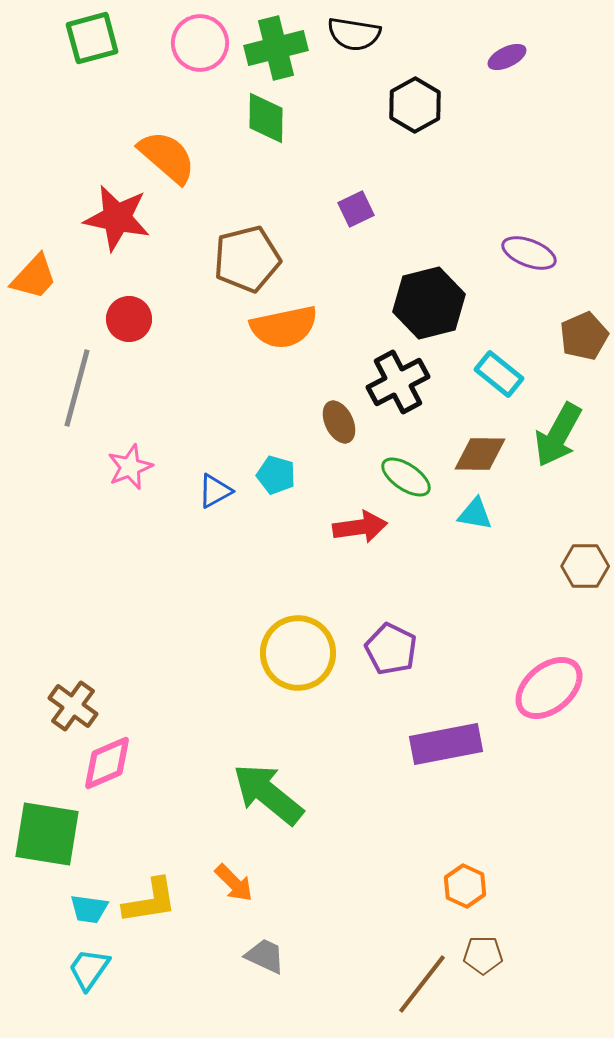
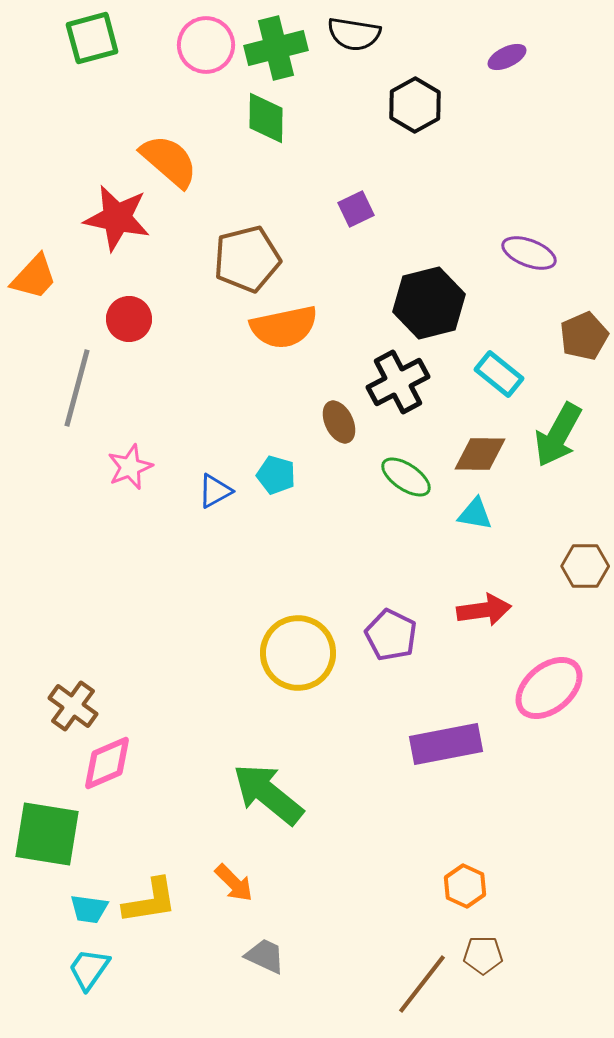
pink circle at (200, 43): moved 6 px right, 2 px down
orange semicircle at (167, 157): moved 2 px right, 4 px down
red arrow at (360, 527): moved 124 px right, 83 px down
purple pentagon at (391, 649): moved 14 px up
